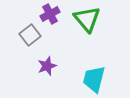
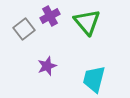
purple cross: moved 2 px down
green triangle: moved 3 px down
gray square: moved 6 px left, 6 px up
